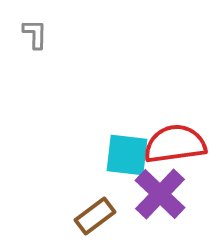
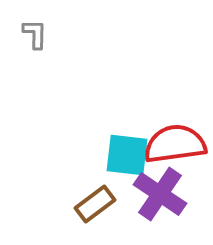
purple cross: rotated 10 degrees counterclockwise
brown rectangle: moved 12 px up
